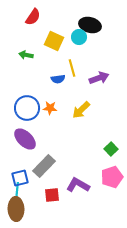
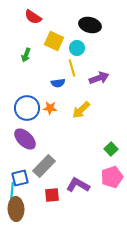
red semicircle: rotated 90 degrees clockwise
cyan circle: moved 2 px left, 11 px down
green arrow: rotated 80 degrees counterclockwise
blue semicircle: moved 4 px down
cyan line: moved 5 px left
